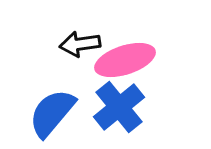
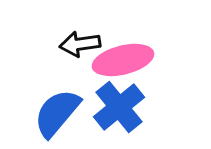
pink ellipse: moved 2 px left; rotated 4 degrees clockwise
blue semicircle: moved 5 px right
